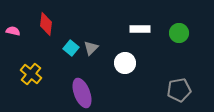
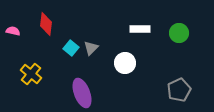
gray pentagon: rotated 15 degrees counterclockwise
